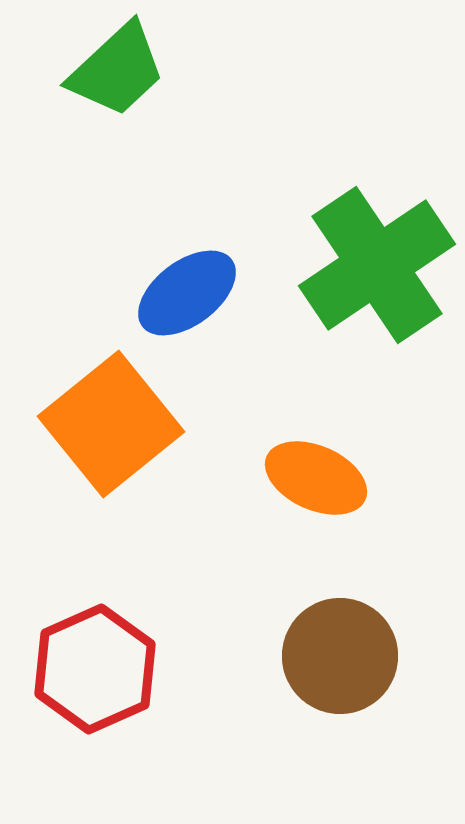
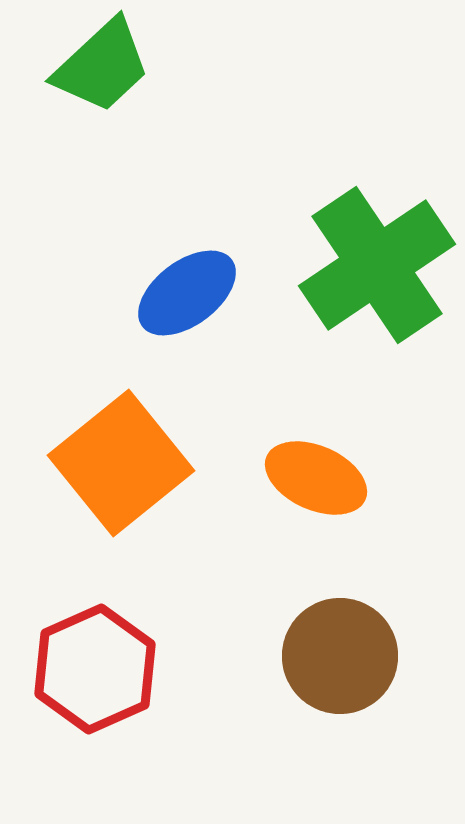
green trapezoid: moved 15 px left, 4 px up
orange square: moved 10 px right, 39 px down
